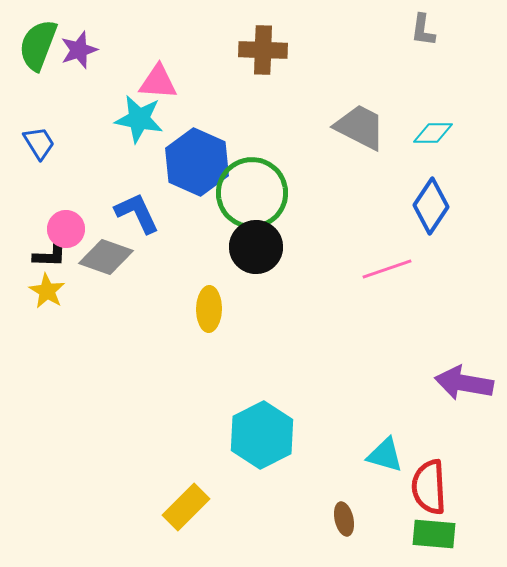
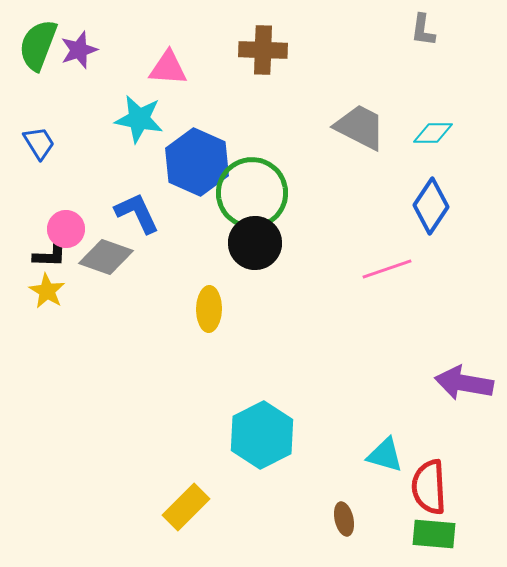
pink triangle: moved 10 px right, 14 px up
black circle: moved 1 px left, 4 px up
